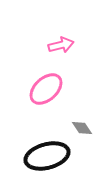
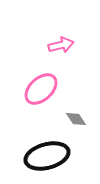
pink ellipse: moved 5 px left
gray diamond: moved 6 px left, 9 px up
